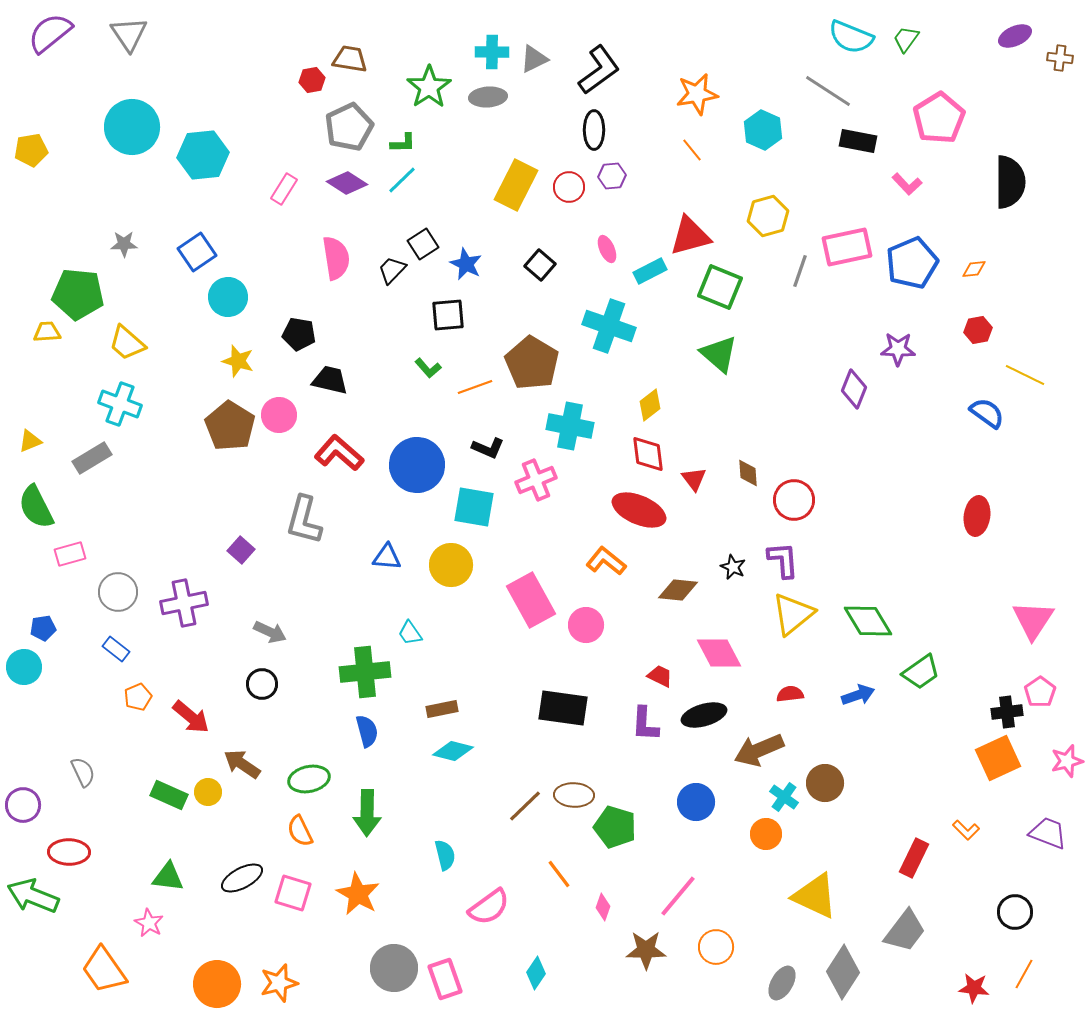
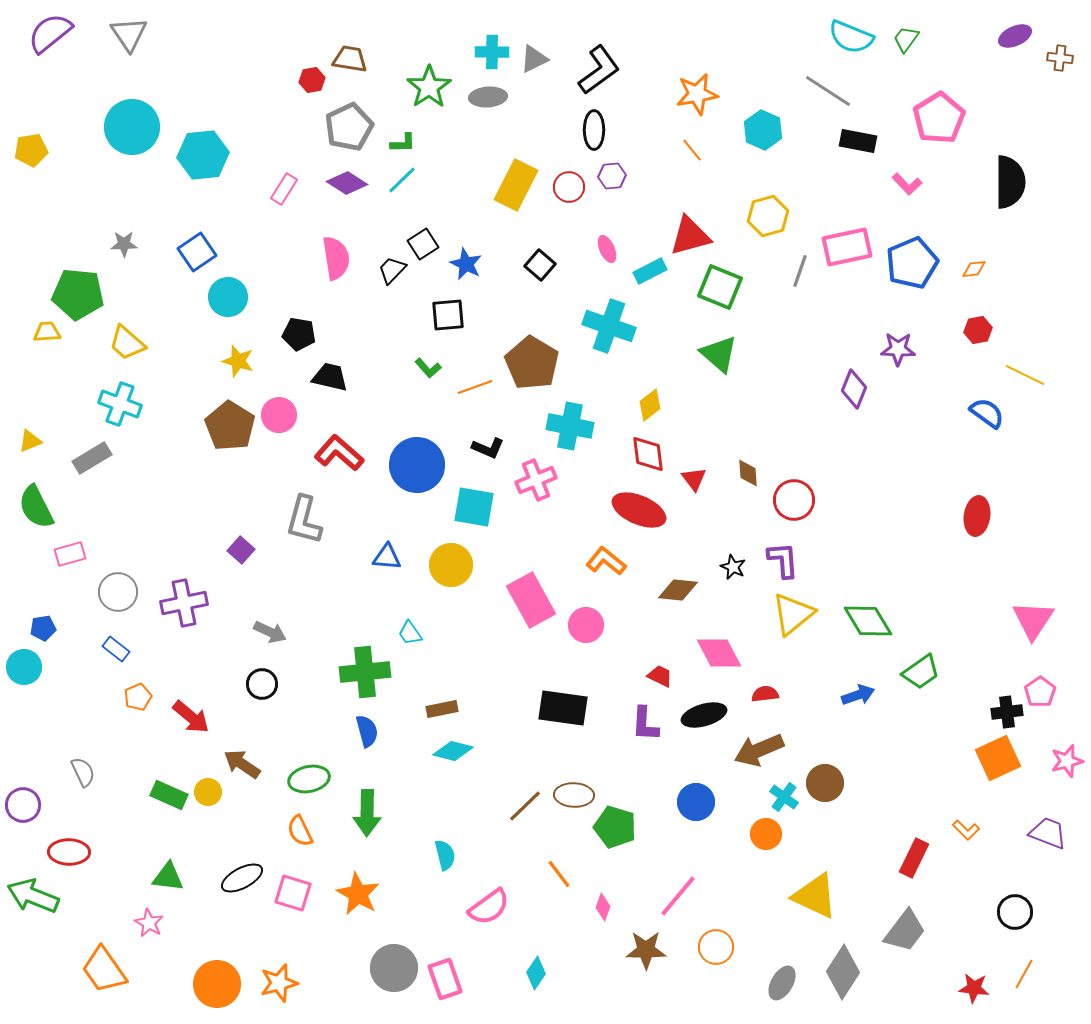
black trapezoid at (330, 380): moved 3 px up
red semicircle at (790, 694): moved 25 px left
